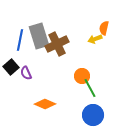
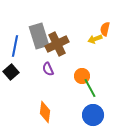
orange semicircle: moved 1 px right, 1 px down
blue line: moved 5 px left, 6 px down
black square: moved 5 px down
purple semicircle: moved 22 px right, 4 px up
orange diamond: moved 8 px down; rotated 75 degrees clockwise
